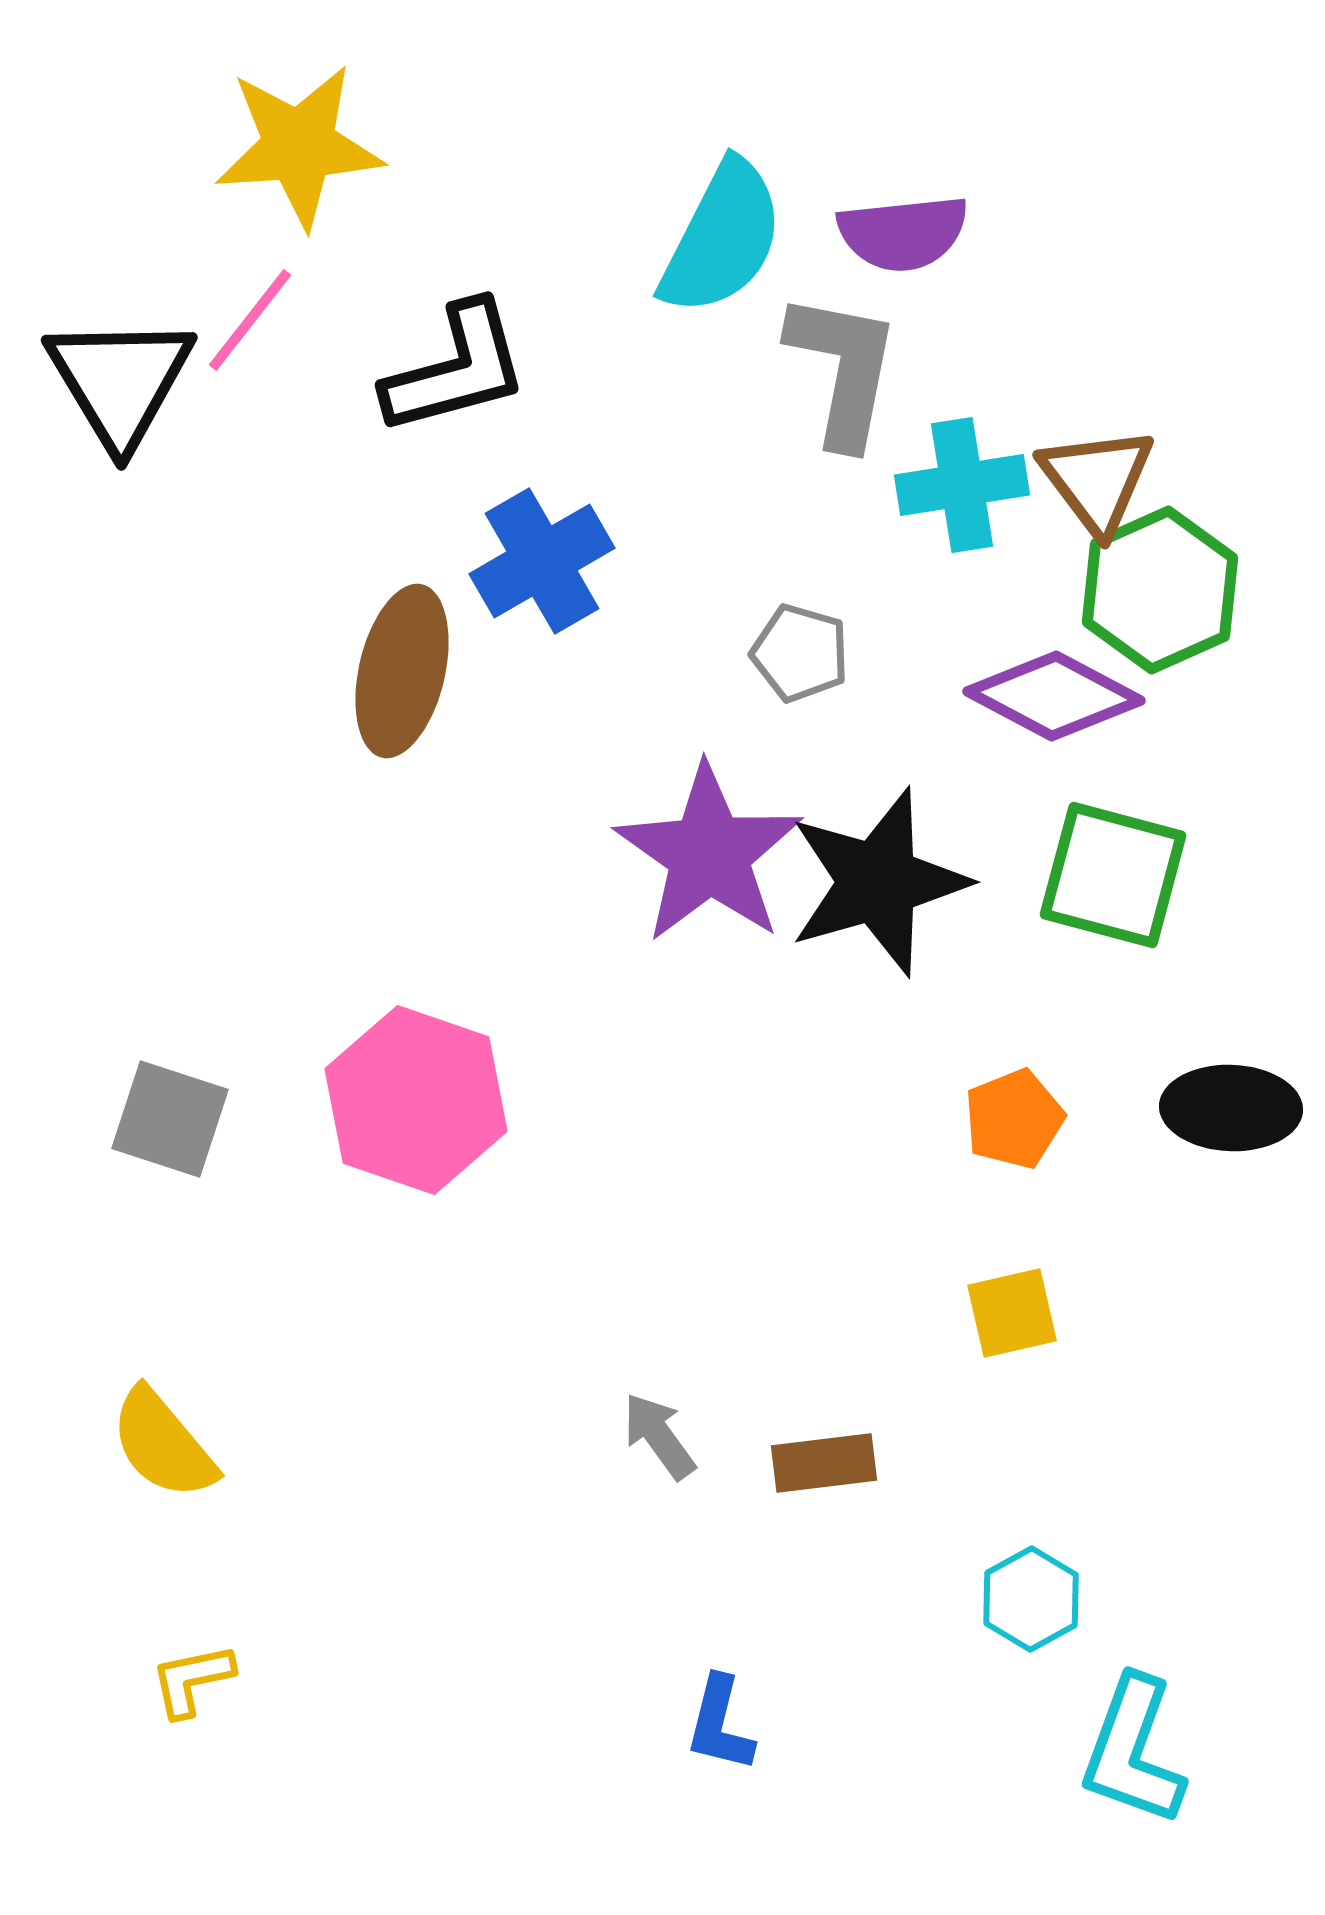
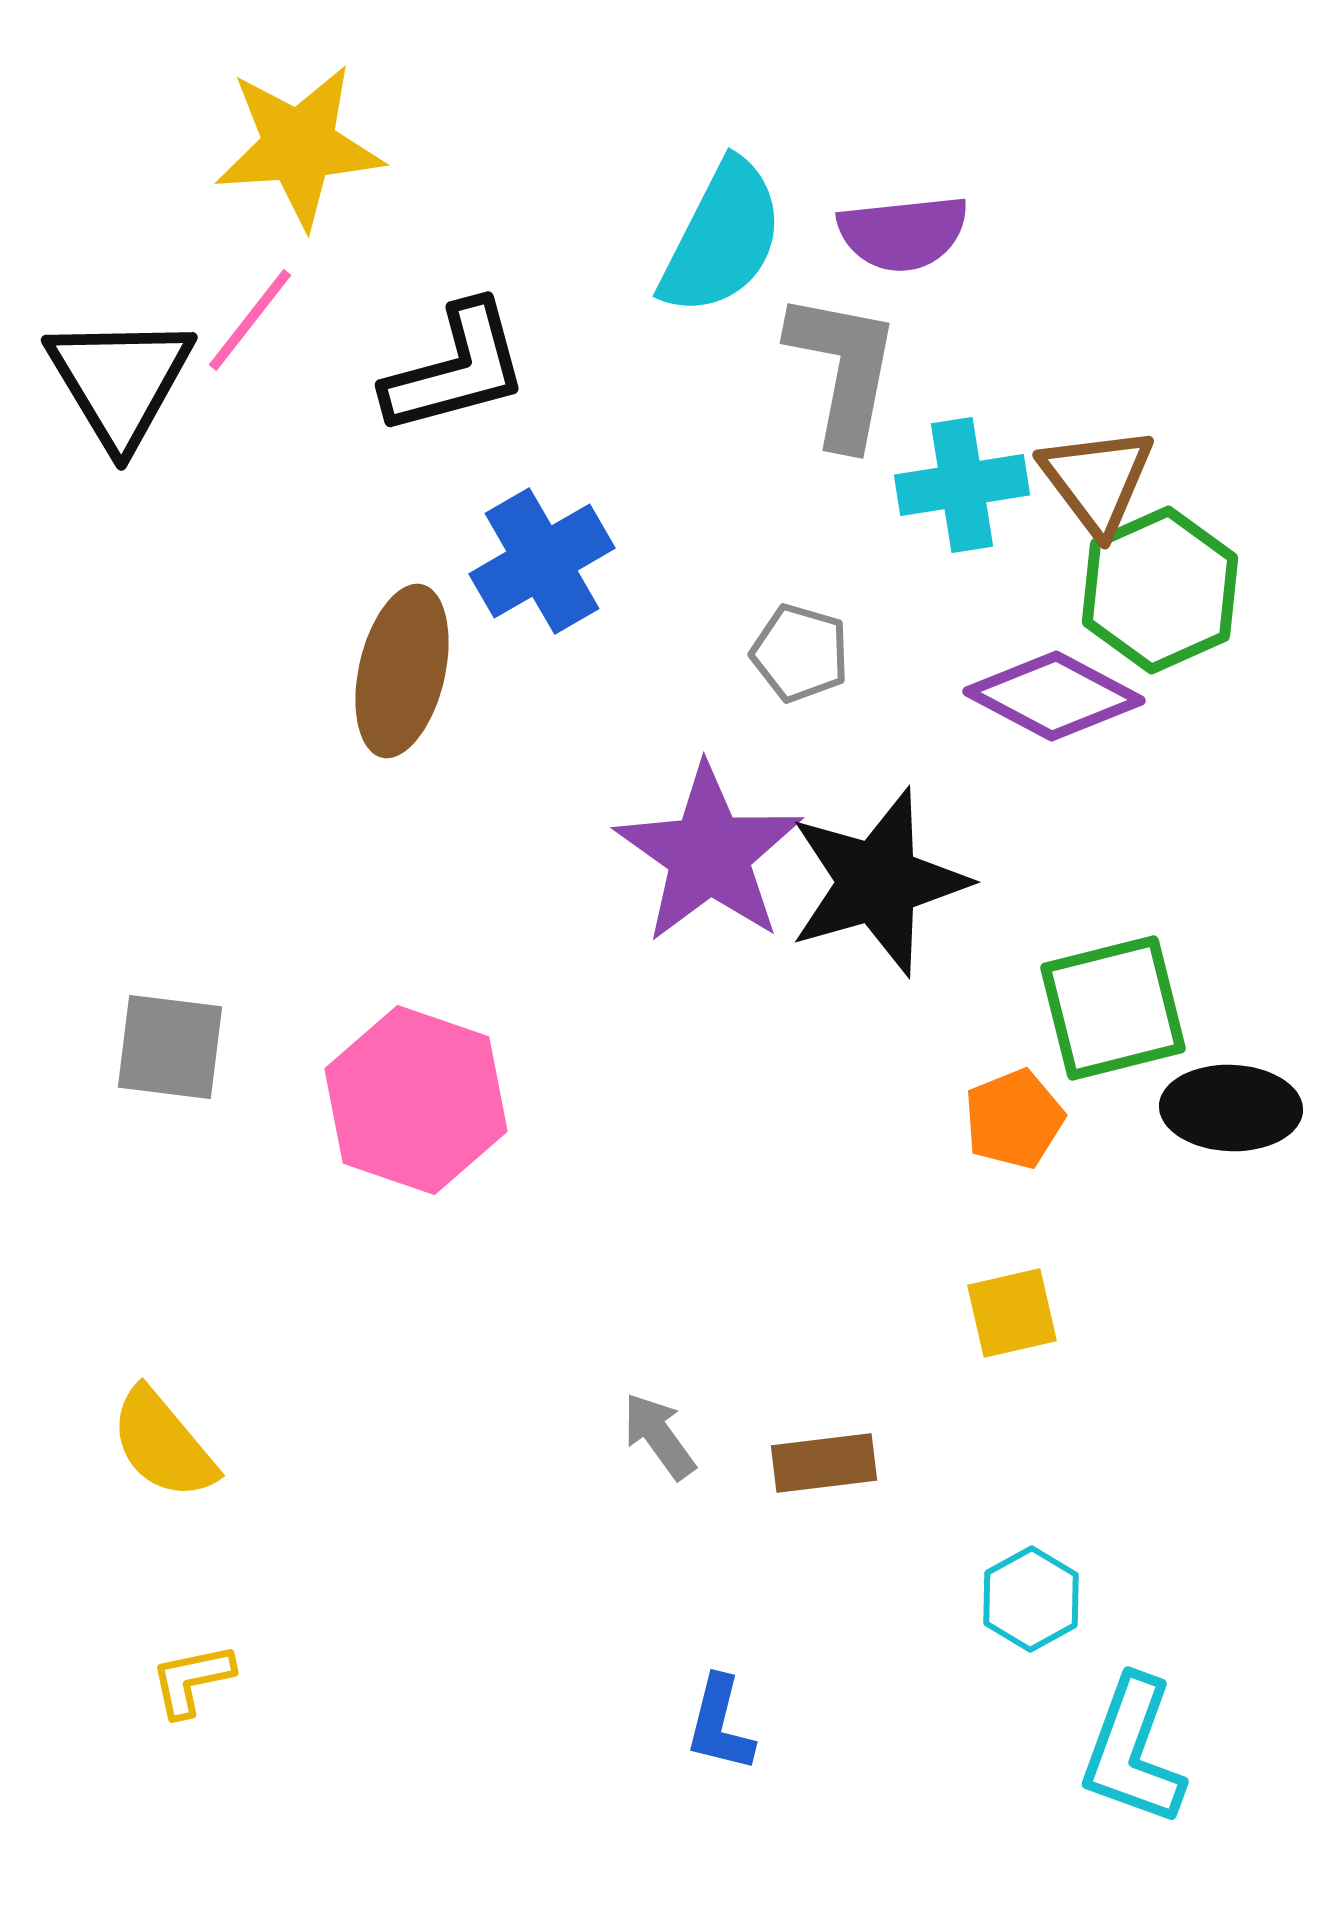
green square: moved 133 px down; rotated 29 degrees counterclockwise
gray square: moved 72 px up; rotated 11 degrees counterclockwise
